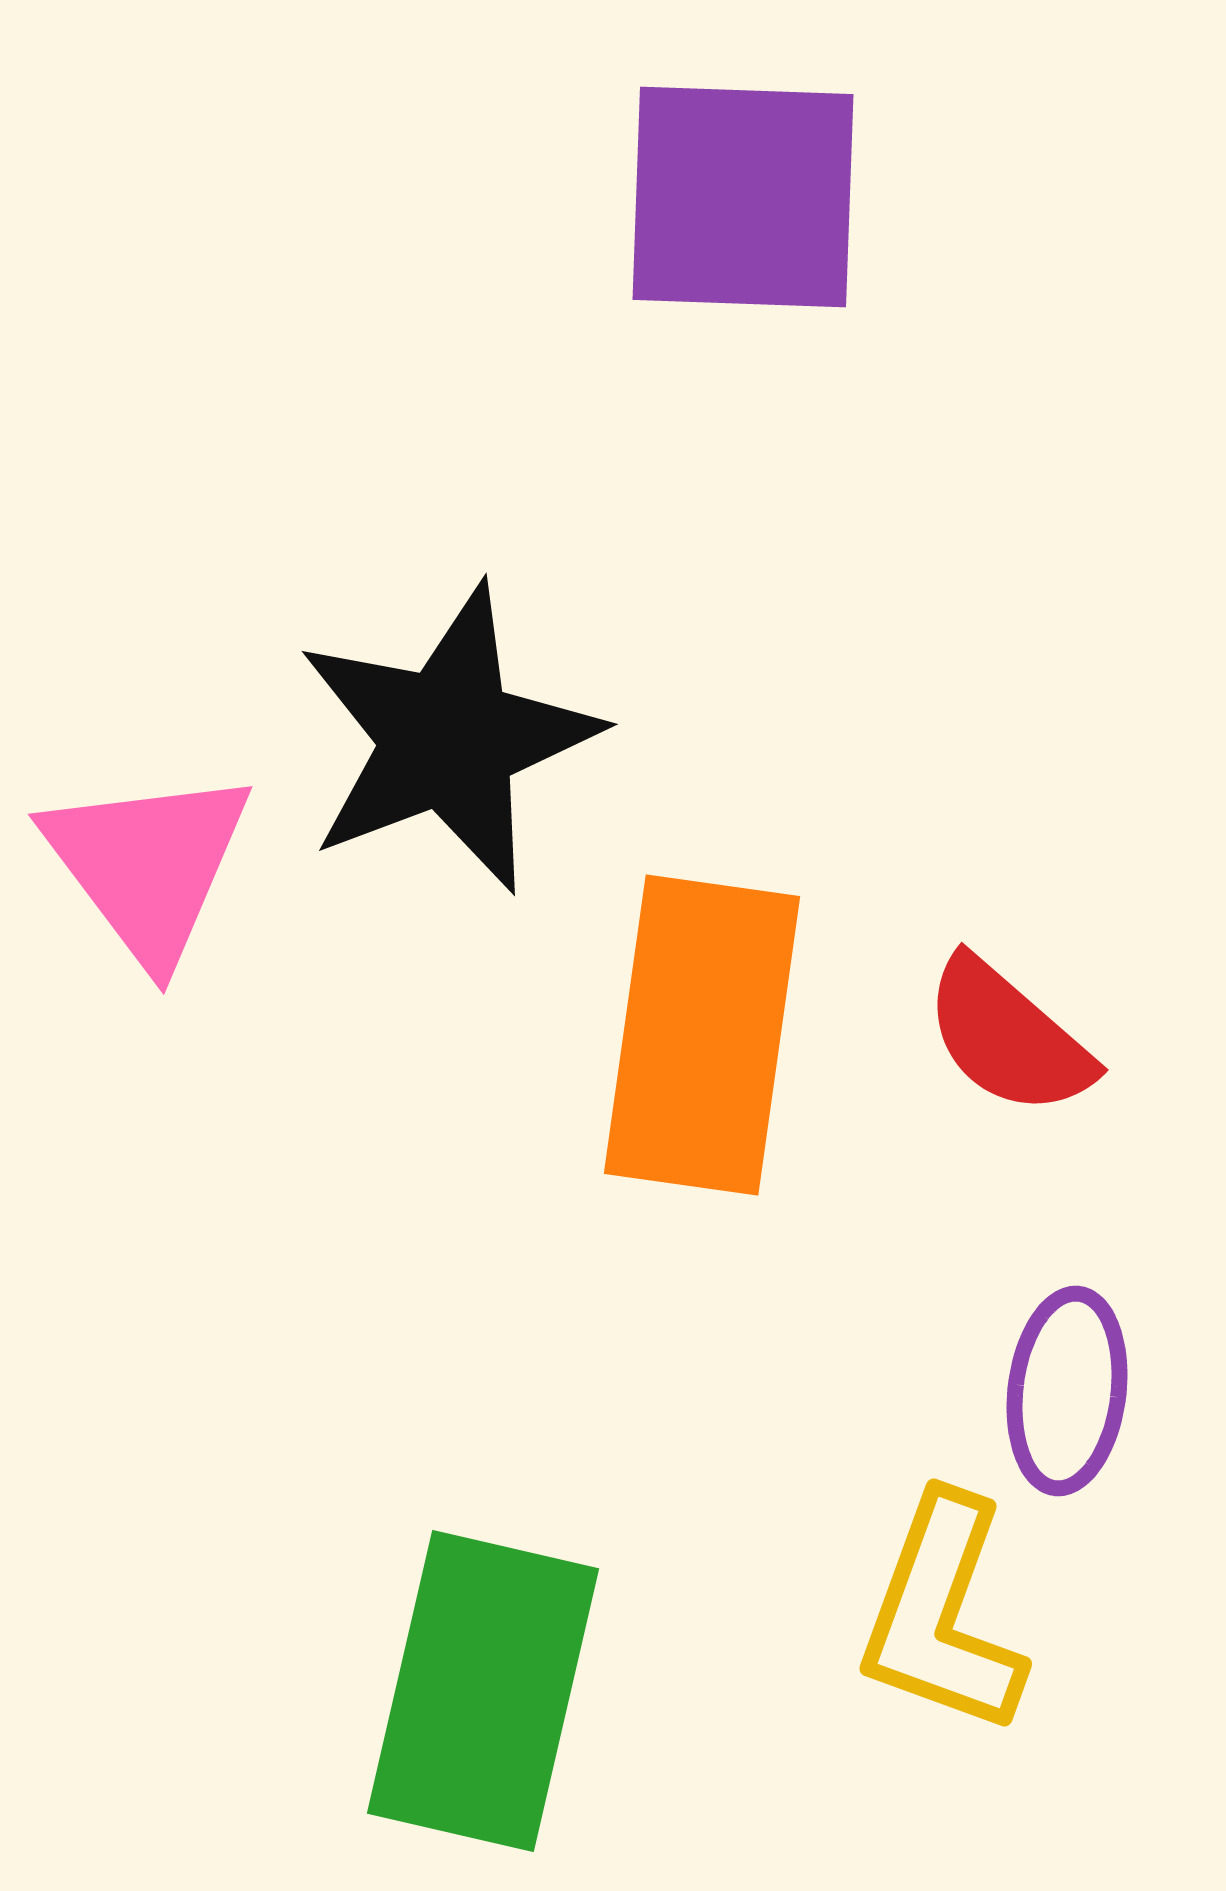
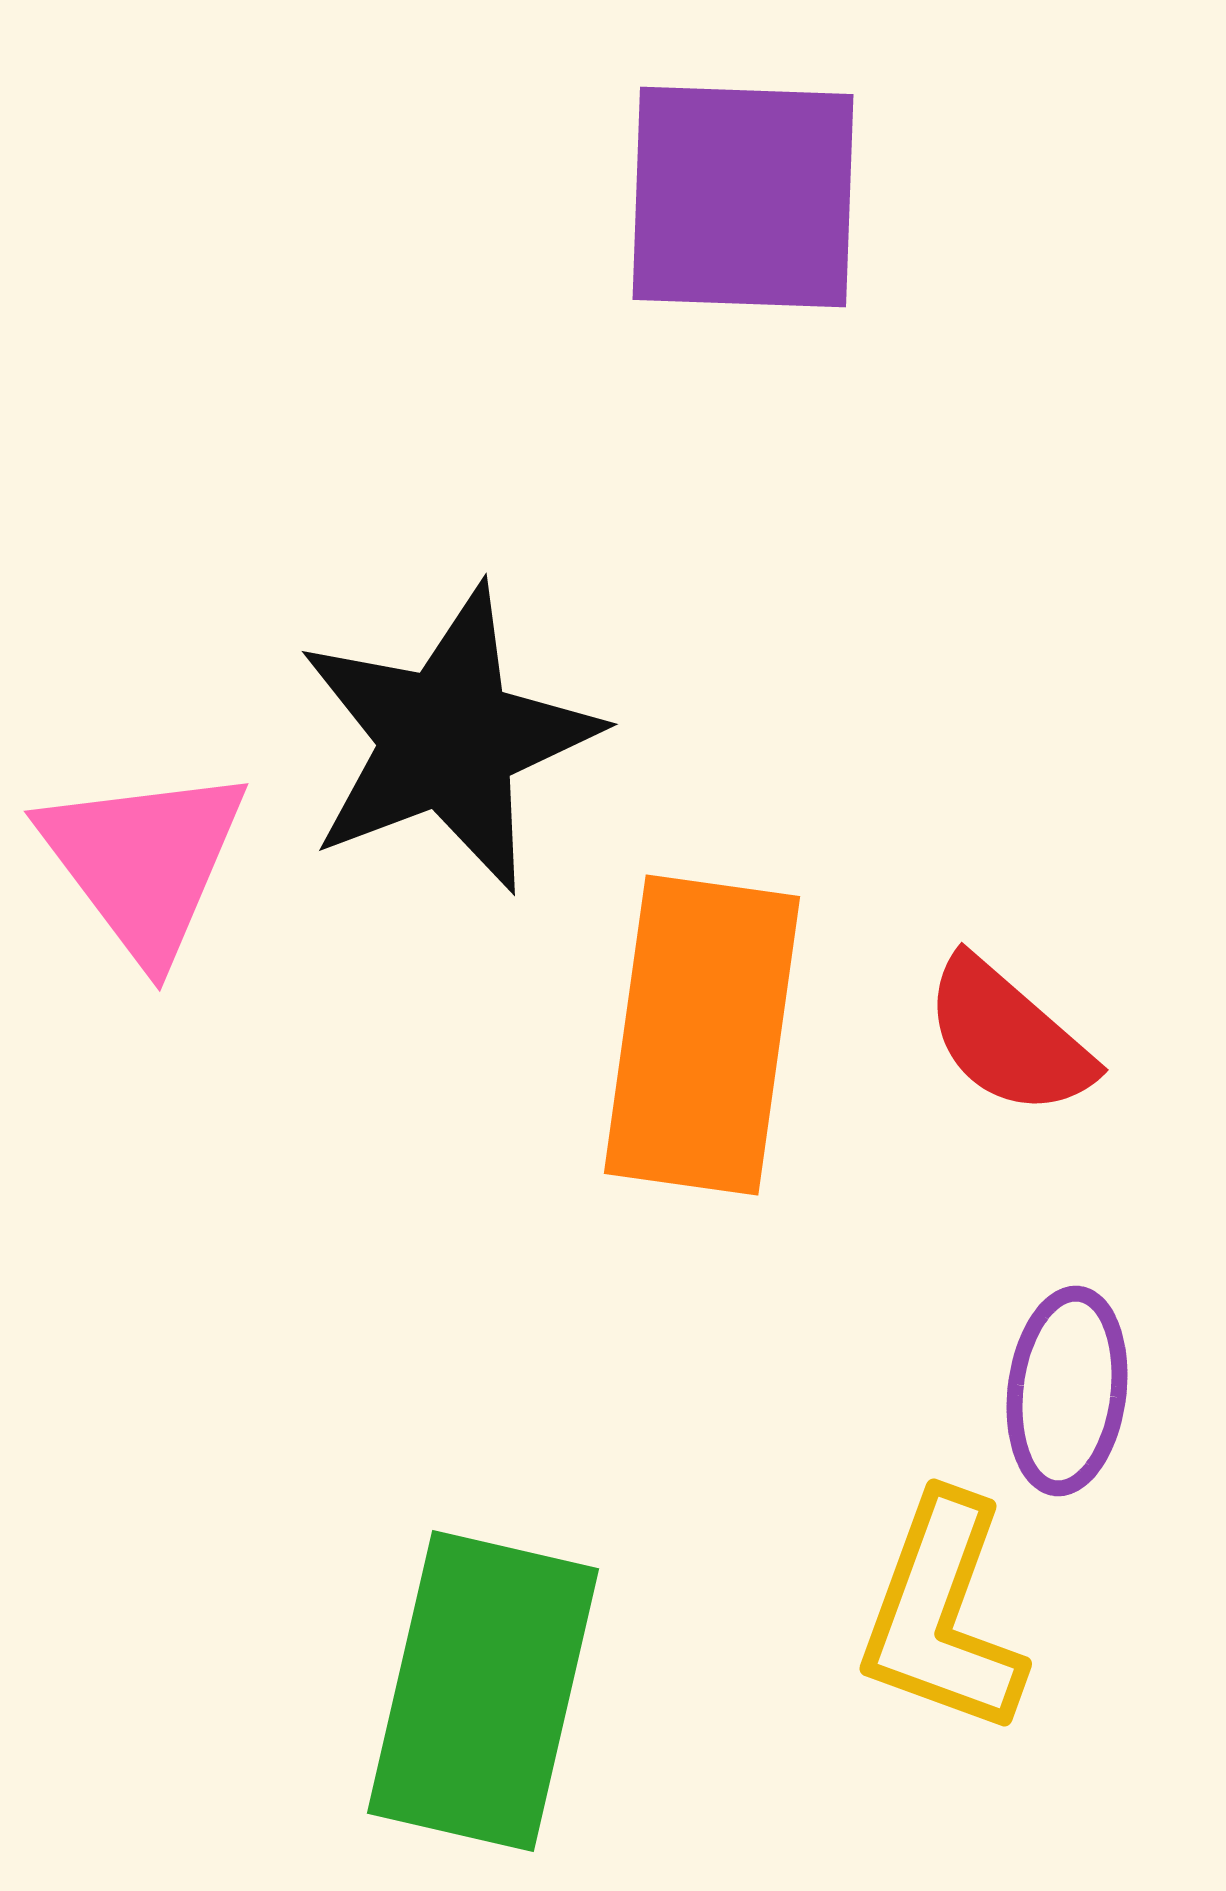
pink triangle: moved 4 px left, 3 px up
